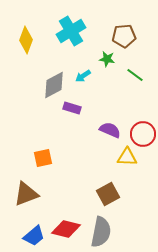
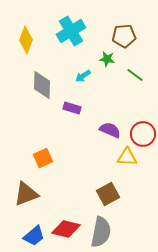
gray diamond: moved 12 px left; rotated 60 degrees counterclockwise
orange square: rotated 12 degrees counterclockwise
